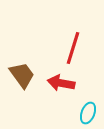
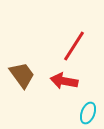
red line: moved 1 px right, 2 px up; rotated 16 degrees clockwise
red arrow: moved 3 px right, 2 px up
